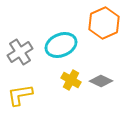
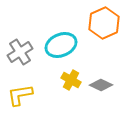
gray diamond: moved 4 px down
